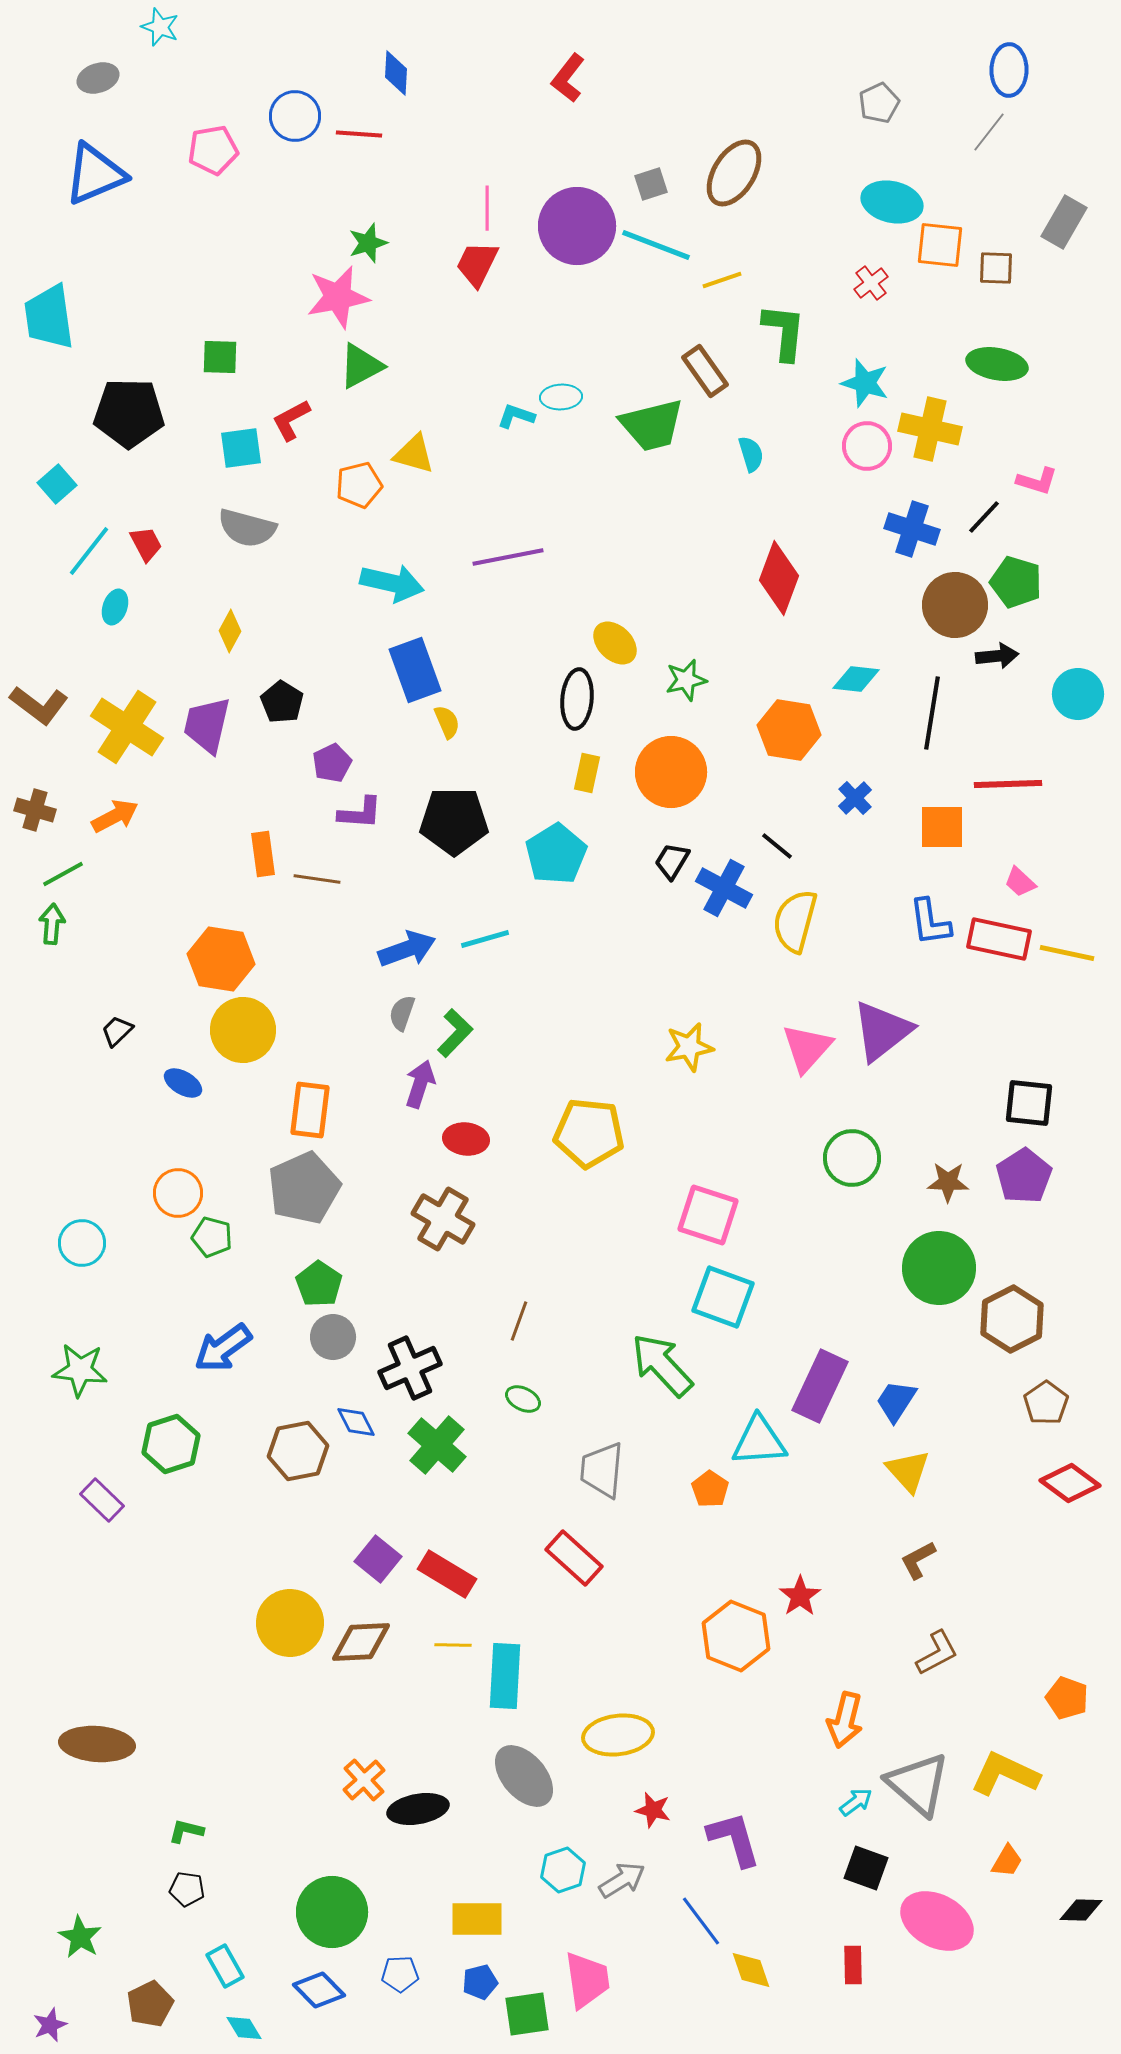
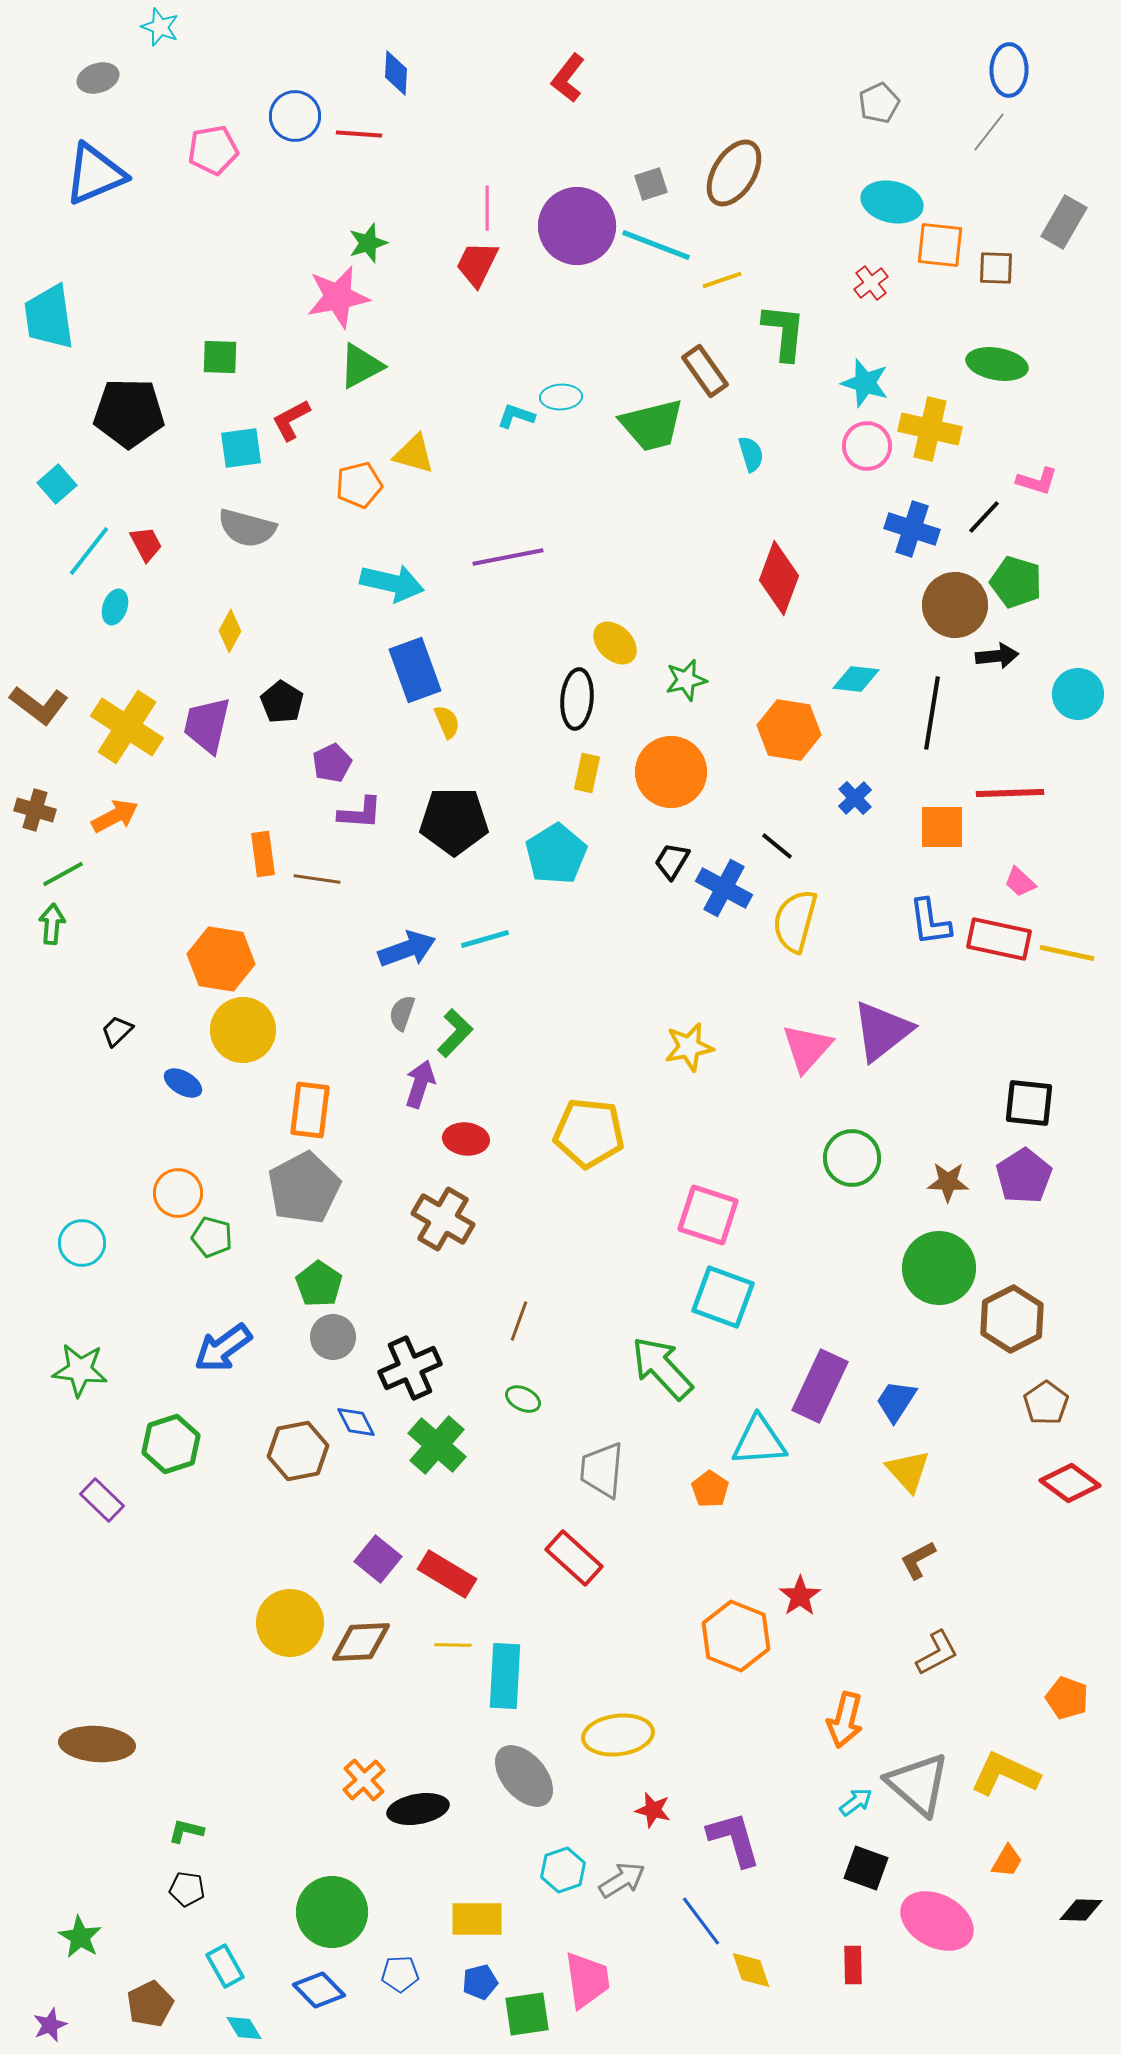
red line at (1008, 784): moved 2 px right, 9 px down
gray pentagon at (304, 1188): rotated 4 degrees counterclockwise
green arrow at (662, 1365): moved 3 px down
